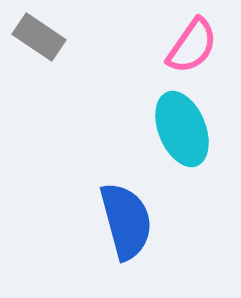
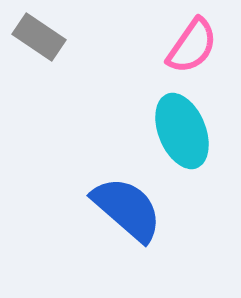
cyan ellipse: moved 2 px down
blue semicircle: moved 1 px right, 12 px up; rotated 34 degrees counterclockwise
